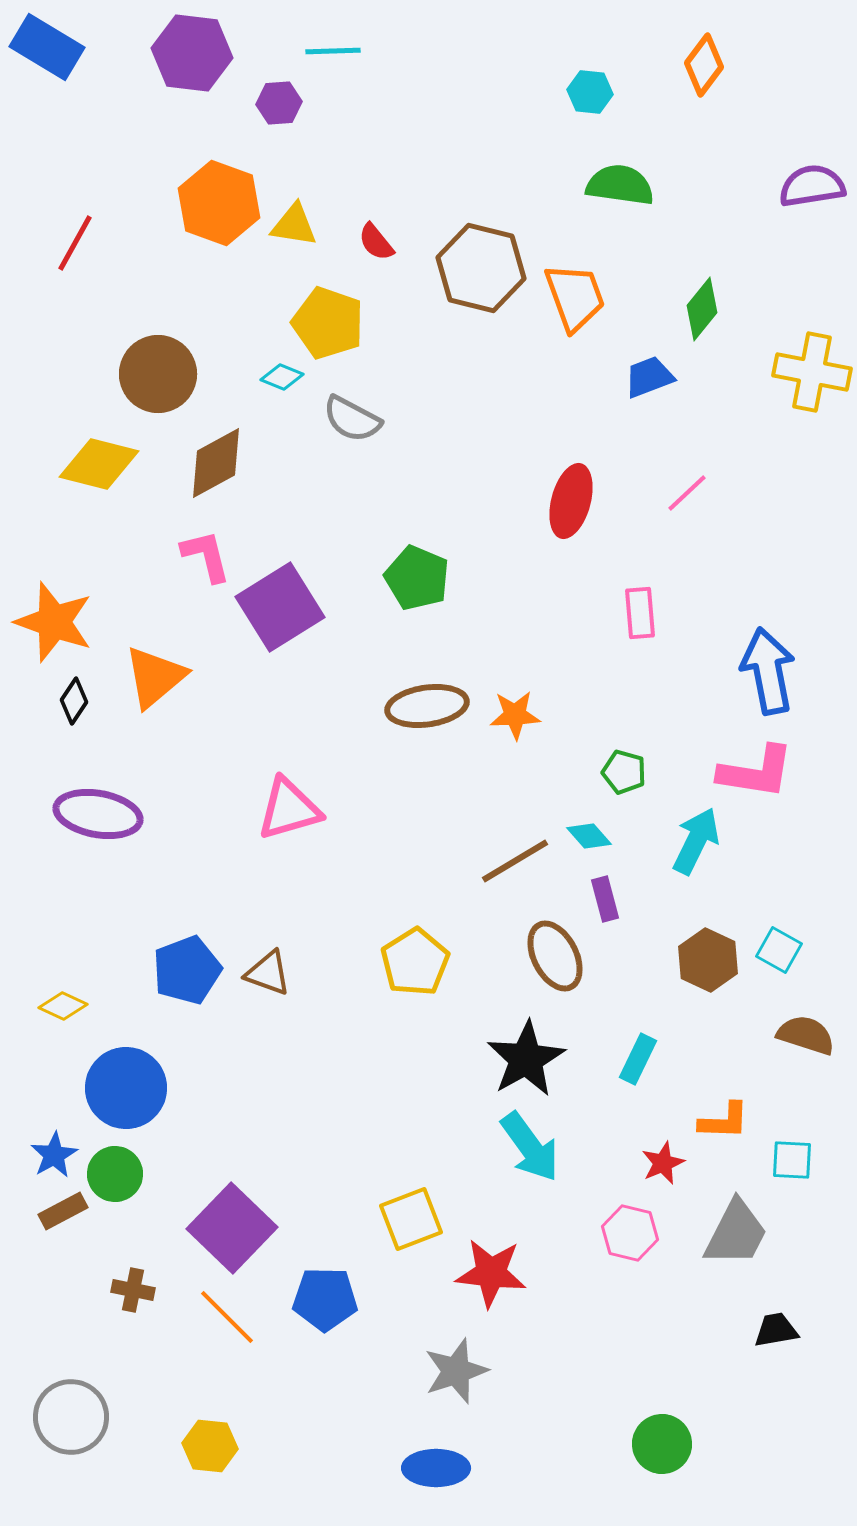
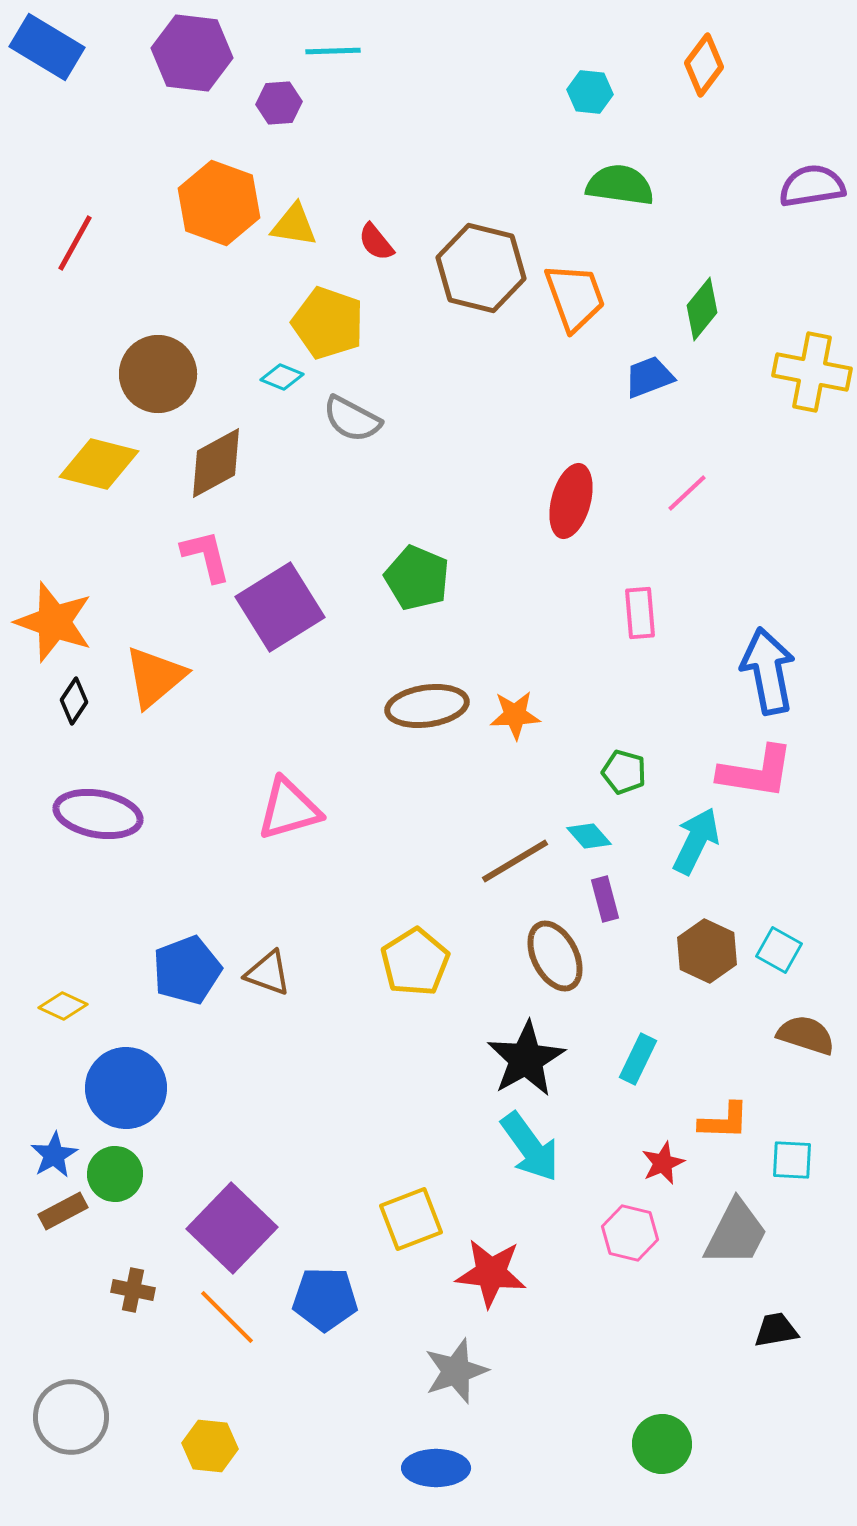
brown hexagon at (708, 960): moved 1 px left, 9 px up
